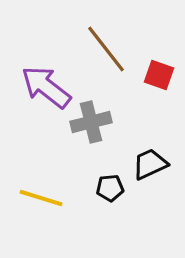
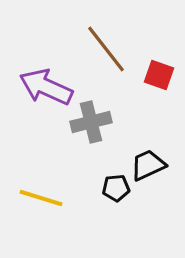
purple arrow: rotated 14 degrees counterclockwise
black trapezoid: moved 2 px left, 1 px down
black pentagon: moved 6 px right
